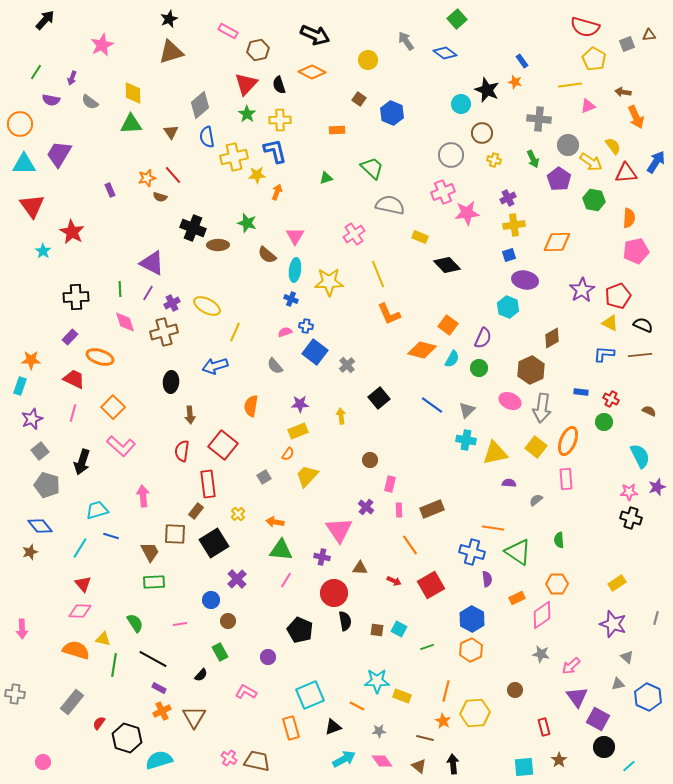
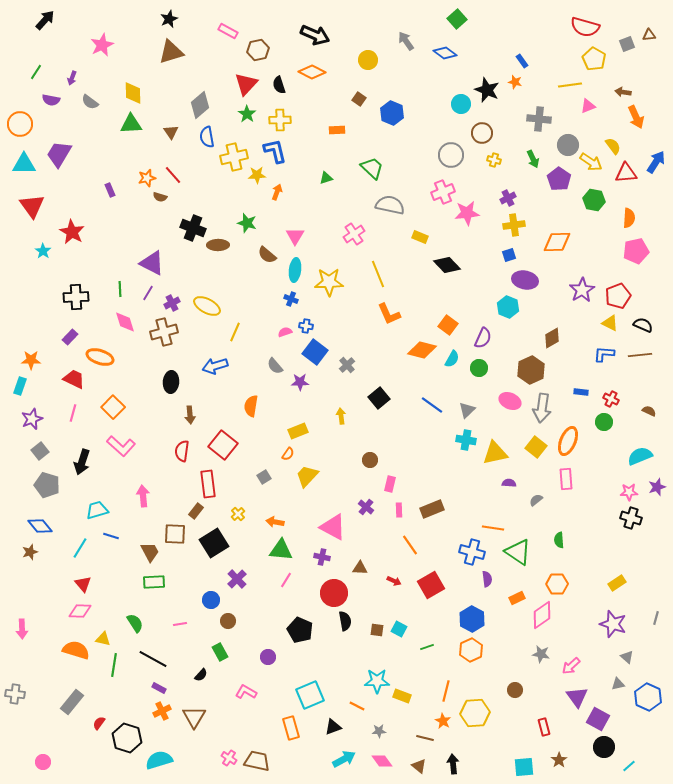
purple star at (300, 404): moved 22 px up
cyan semicircle at (640, 456): rotated 85 degrees counterclockwise
pink triangle at (339, 530): moved 6 px left, 3 px up; rotated 28 degrees counterclockwise
